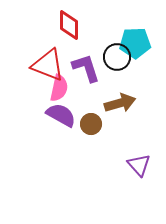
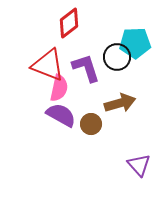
red diamond: moved 2 px up; rotated 52 degrees clockwise
